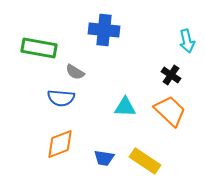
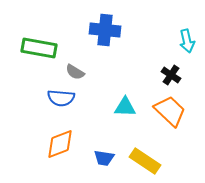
blue cross: moved 1 px right
